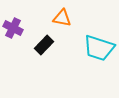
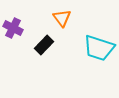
orange triangle: rotated 42 degrees clockwise
